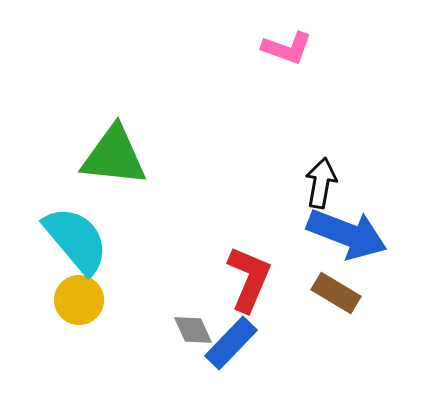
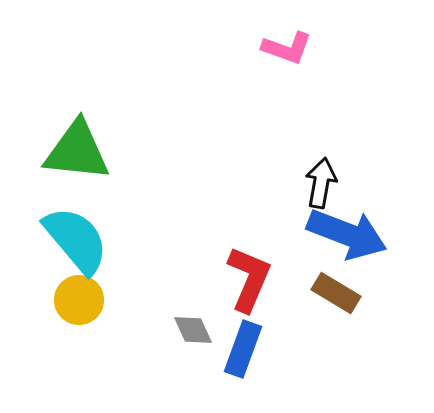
green triangle: moved 37 px left, 5 px up
blue rectangle: moved 12 px right, 6 px down; rotated 24 degrees counterclockwise
